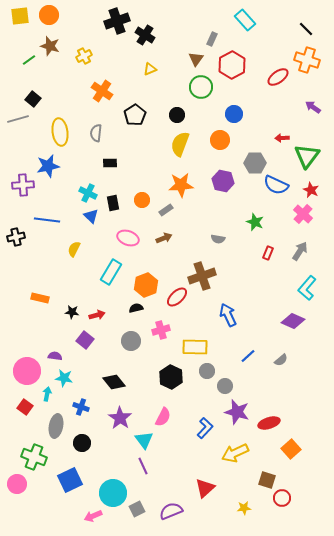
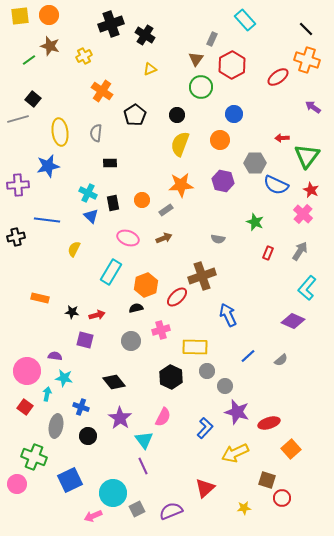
black cross at (117, 21): moved 6 px left, 3 px down
purple cross at (23, 185): moved 5 px left
purple square at (85, 340): rotated 24 degrees counterclockwise
black circle at (82, 443): moved 6 px right, 7 px up
